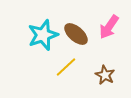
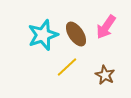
pink arrow: moved 3 px left
brown ellipse: rotated 15 degrees clockwise
yellow line: moved 1 px right
